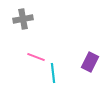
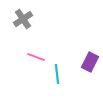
gray cross: rotated 24 degrees counterclockwise
cyan line: moved 4 px right, 1 px down
